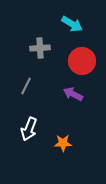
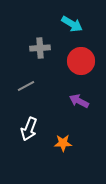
red circle: moved 1 px left
gray line: rotated 36 degrees clockwise
purple arrow: moved 6 px right, 7 px down
